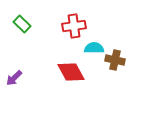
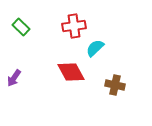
green rectangle: moved 1 px left, 3 px down
cyan semicircle: moved 1 px right; rotated 42 degrees counterclockwise
brown cross: moved 25 px down
purple arrow: rotated 12 degrees counterclockwise
